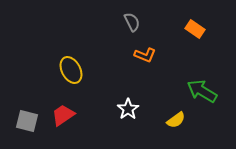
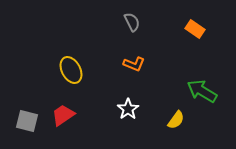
orange L-shape: moved 11 px left, 9 px down
yellow semicircle: rotated 18 degrees counterclockwise
